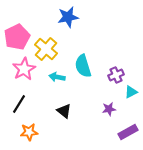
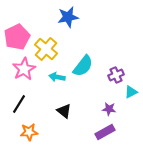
cyan semicircle: rotated 125 degrees counterclockwise
purple star: rotated 16 degrees clockwise
purple rectangle: moved 23 px left
